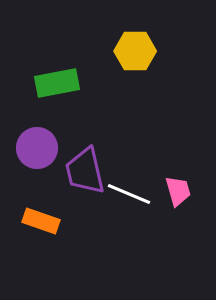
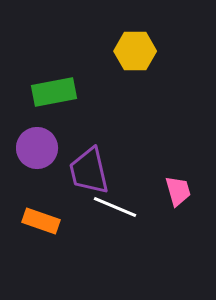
green rectangle: moved 3 px left, 9 px down
purple trapezoid: moved 4 px right
white line: moved 14 px left, 13 px down
